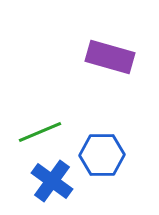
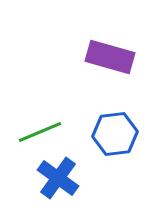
blue hexagon: moved 13 px right, 21 px up; rotated 6 degrees counterclockwise
blue cross: moved 6 px right, 3 px up
